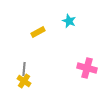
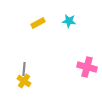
cyan star: rotated 16 degrees counterclockwise
yellow rectangle: moved 9 px up
pink cross: moved 1 px up
